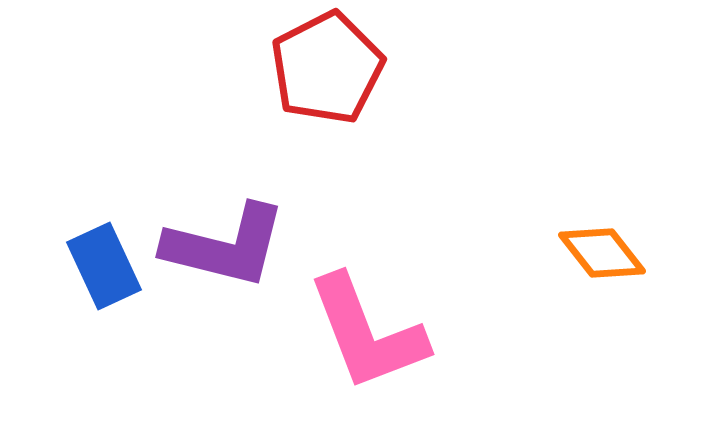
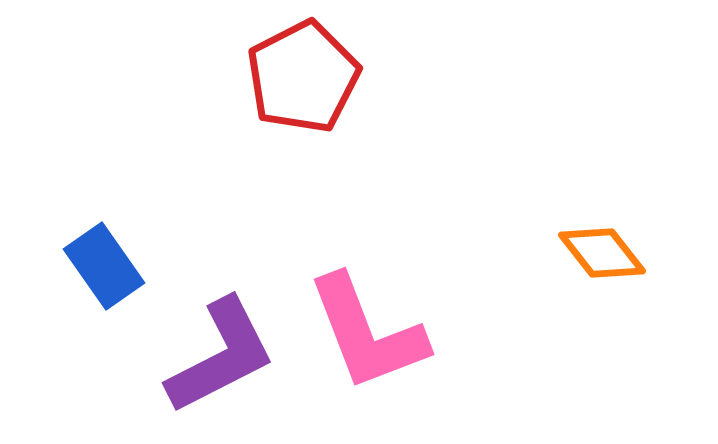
red pentagon: moved 24 px left, 9 px down
purple L-shape: moved 4 px left, 110 px down; rotated 41 degrees counterclockwise
blue rectangle: rotated 10 degrees counterclockwise
